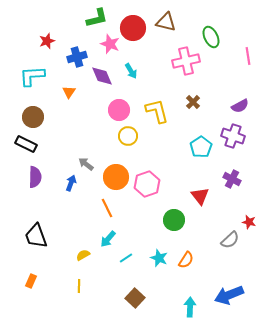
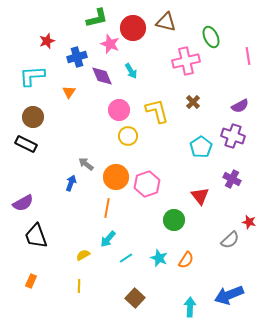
purple semicircle at (35, 177): moved 12 px left, 26 px down; rotated 60 degrees clockwise
orange line at (107, 208): rotated 36 degrees clockwise
